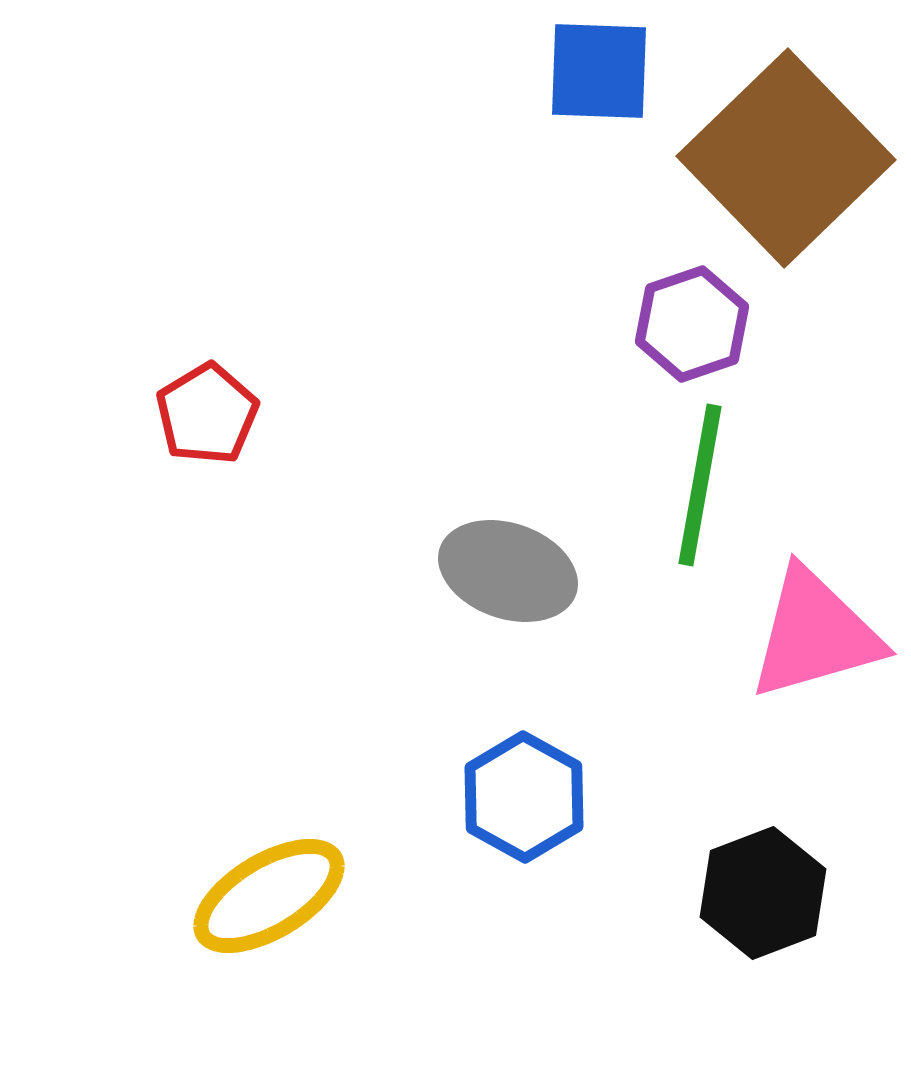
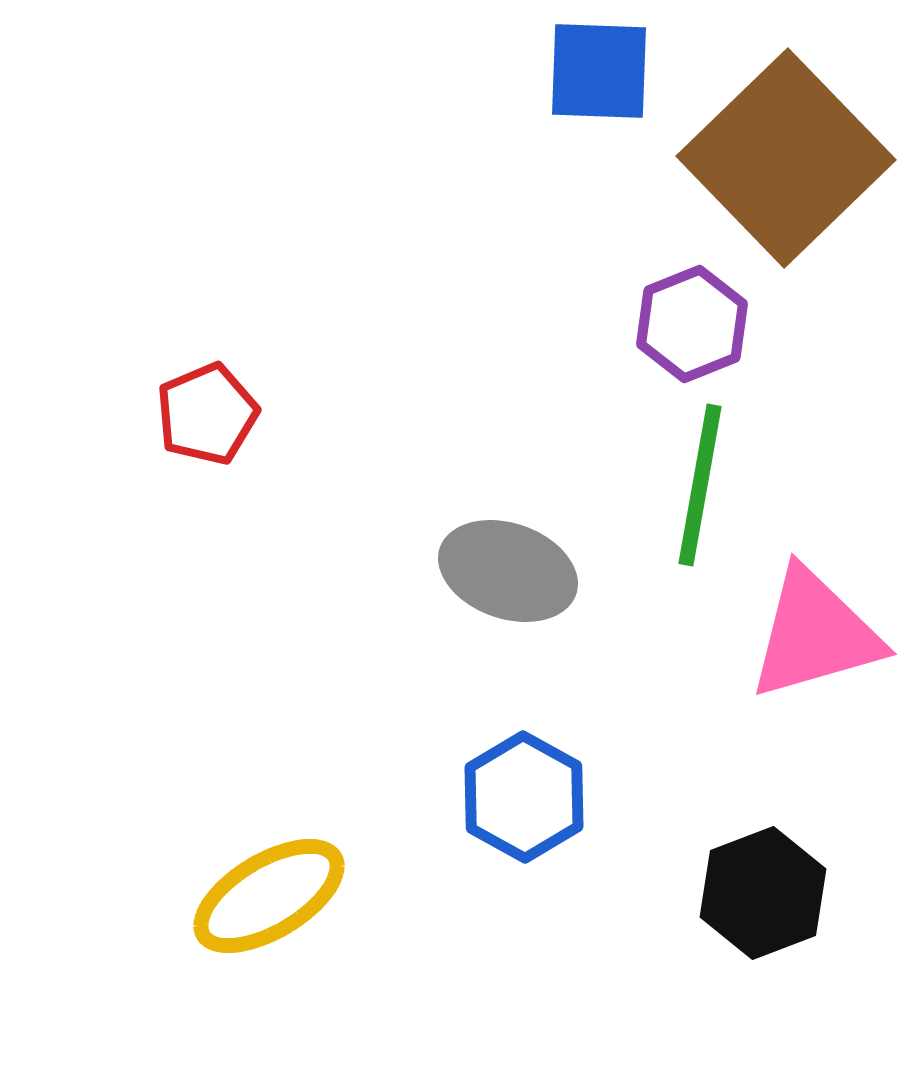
purple hexagon: rotated 3 degrees counterclockwise
red pentagon: rotated 8 degrees clockwise
